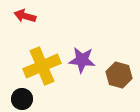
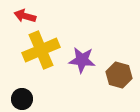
yellow cross: moved 1 px left, 16 px up
